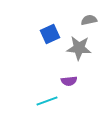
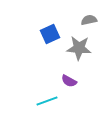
purple semicircle: rotated 35 degrees clockwise
